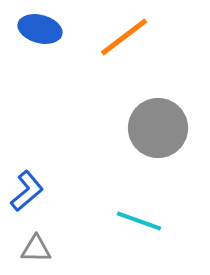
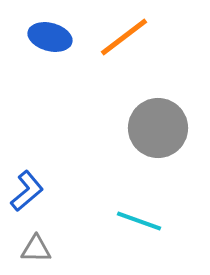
blue ellipse: moved 10 px right, 8 px down
